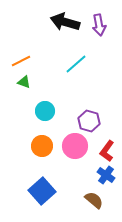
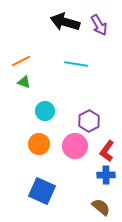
purple arrow: rotated 20 degrees counterclockwise
cyan line: rotated 50 degrees clockwise
purple hexagon: rotated 15 degrees clockwise
orange circle: moved 3 px left, 2 px up
blue cross: rotated 36 degrees counterclockwise
blue square: rotated 24 degrees counterclockwise
brown semicircle: moved 7 px right, 7 px down
